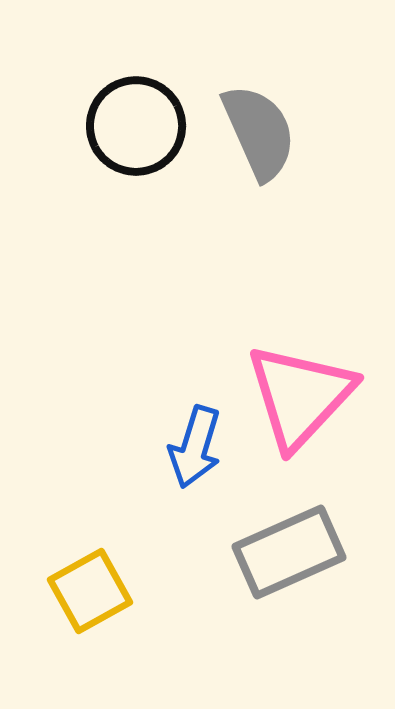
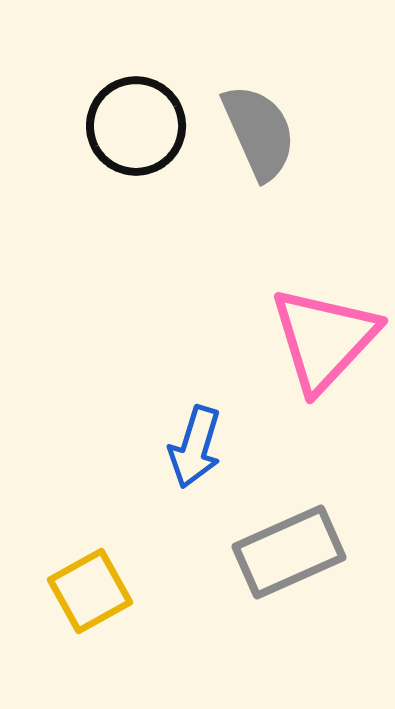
pink triangle: moved 24 px right, 57 px up
